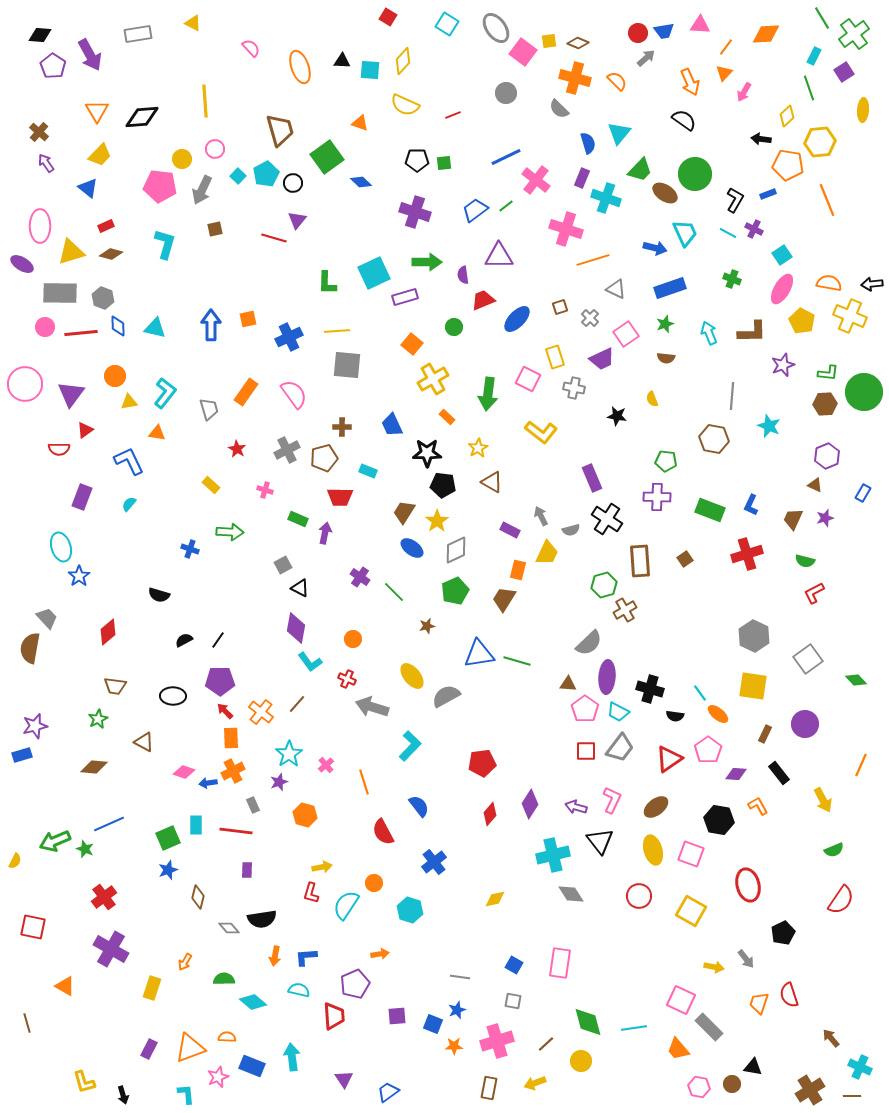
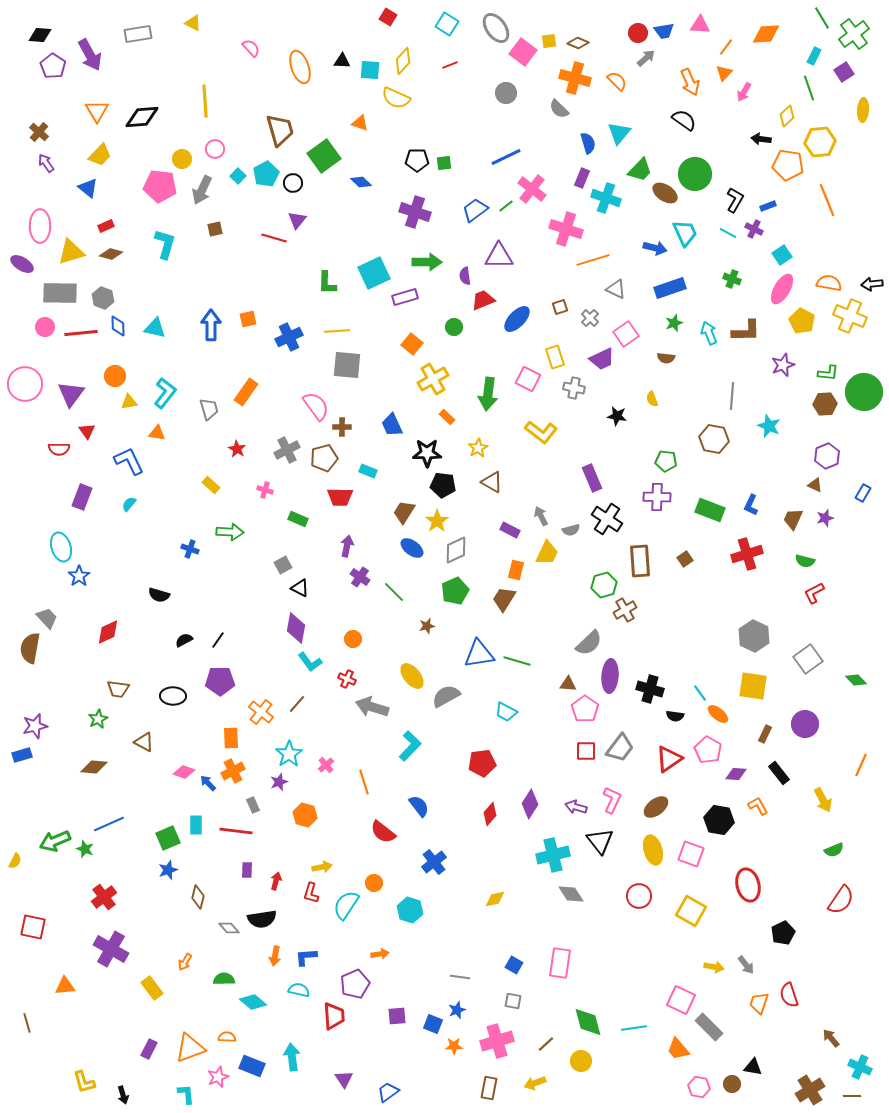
yellow semicircle at (405, 105): moved 9 px left, 7 px up
red line at (453, 115): moved 3 px left, 50 px up
green square at (327, 157): moved 3 px left, 1 px up
pink cross at (536, 180): moved 4 px left, 9 px down
blue rectangle at (768, 194): moved 12 px down
purple semicircle at (463, 275): moved 2 px right, 1 px down
green star at (665, 324): moved 9 px right, 1 px up
brown L-shape at (752, 332): moved 6 px left, 1 px up
pink semicircle at (294, 394): moved 22 px right, 12 px down
red triangle at (85, 430): moved 2 px right, 1 px down; rotated 30 degrees counterclockwise
purple arrow at (325, 533): moved 22 px right, 13 px down
orange rectangle at (518, 570): moved 2 px left
red diamond at (108, 632): rotated 16 degrees clockwise
purple ellipse at (607, 677): moved 3 px right, 1 px up
brown trapezoid at (115, 686): moved 3 px right, 3 px down
red arrow at (225, 711): moved 51 px right, 170 px down; rotated 60 degrees clockwise
cyan trapezoid at (618, 712): moved 112 px left
pink pentagon at (708, 750): rotated 8 degrees counterclockwise
blue arrow at (208, 783): rotated 54 degrees clockwise
red semicircle at (383, 832): rotated 24 degrees counterclockwise
gray arrow at (746, 959): moved 6 px down
orange triangle at (65, 986): rotated 35 degrees counterclockwise
yellow rectangle at (152, 988): rotated 55 degrees counterclockwise
